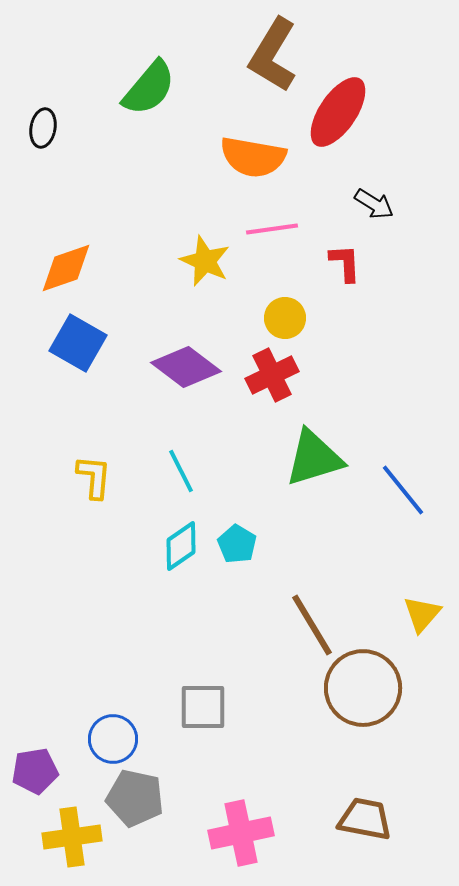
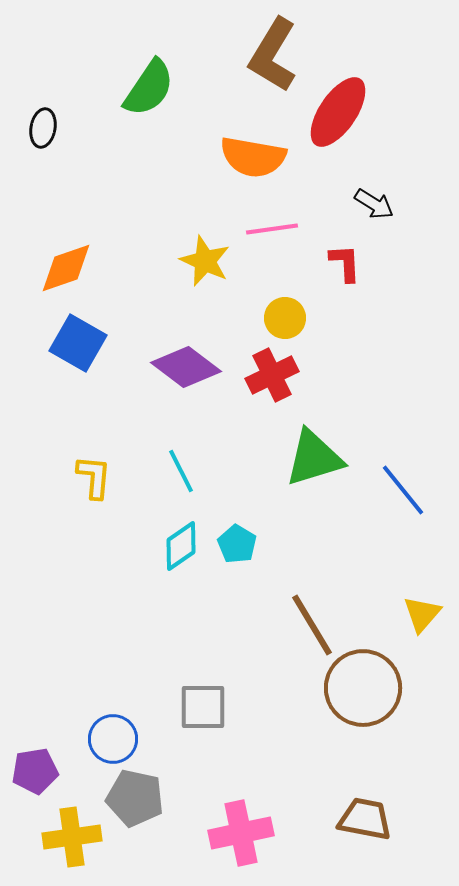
green semicircle: rotated 6 degrees counterclockwise
